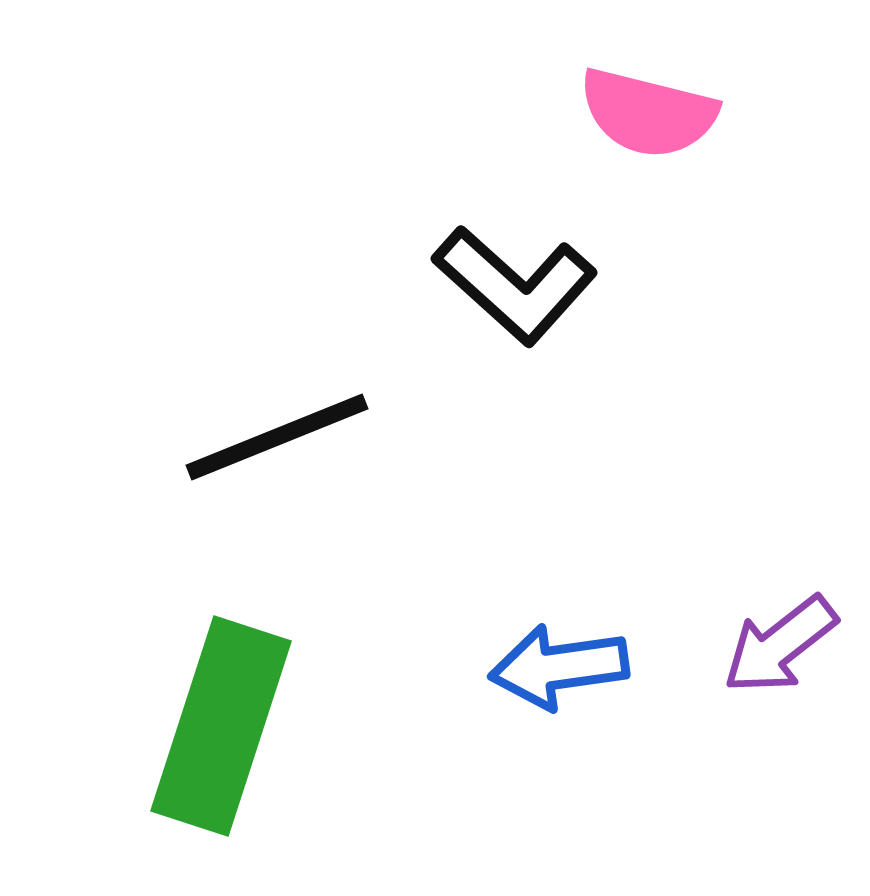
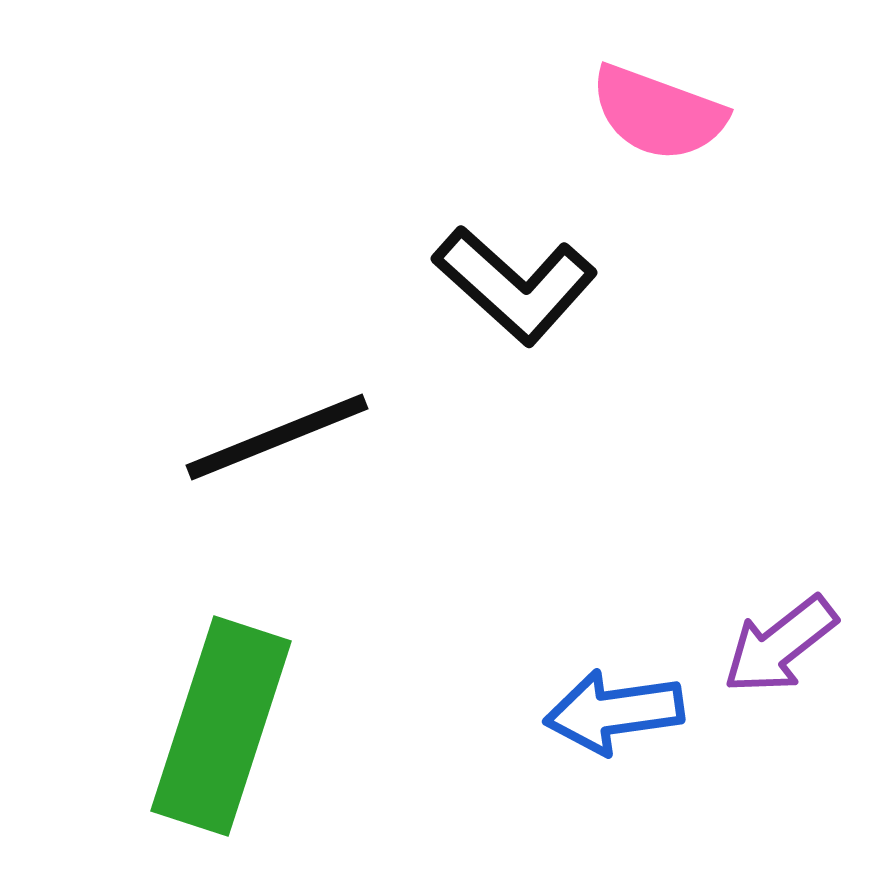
pink semicircle: moved 10 px right; rotated 6 degrees clockwise
blue arrow: moved 55 px right, 45 px down
